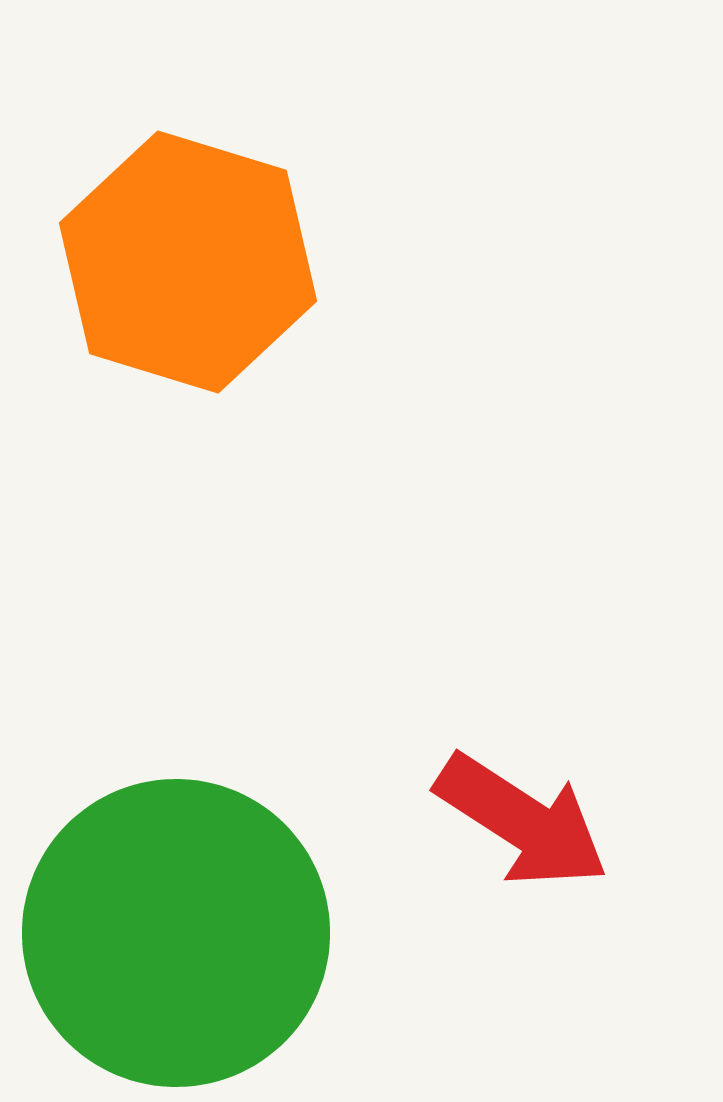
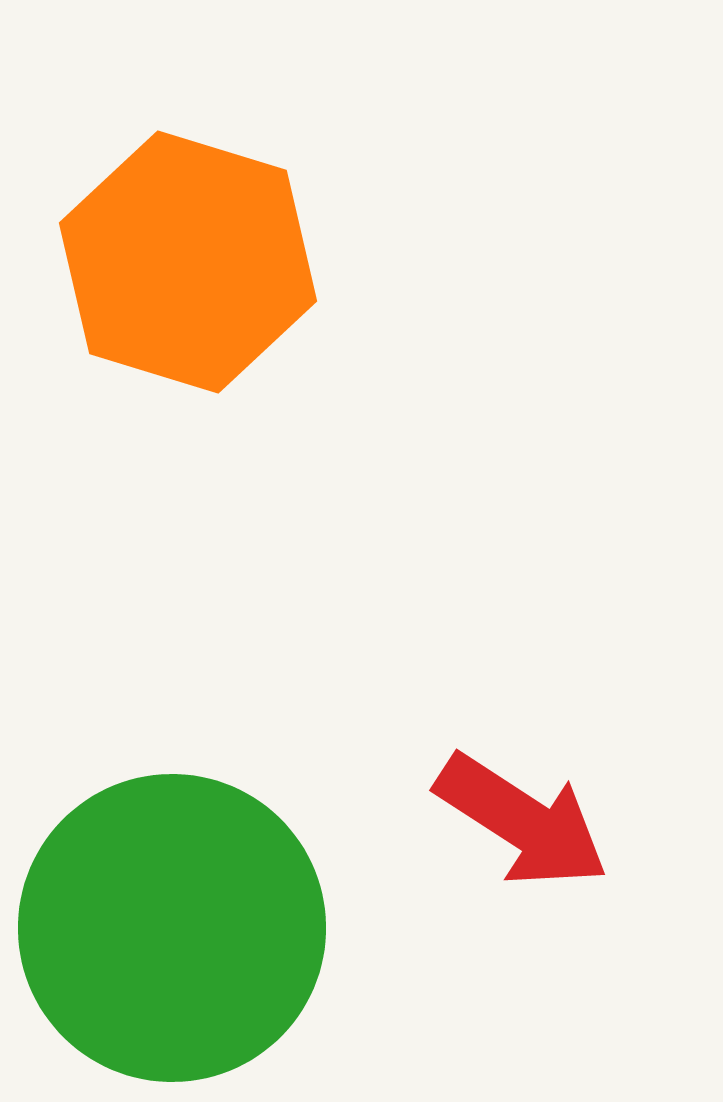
green circle: moved 4 px left, 5 px up
